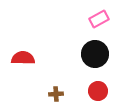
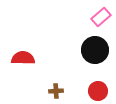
pink rectangle: moved 2 px right, 2 px up; rotated 12 degrees counterclockwise
black circle: moved 4 px up
brown cross: moved 3 px up
